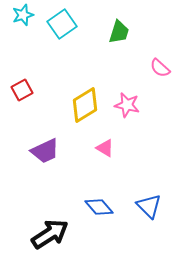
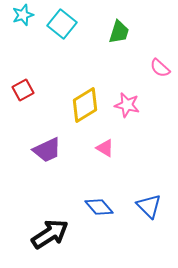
cyan square: rotated 16 degrees counterclockwise
red square: moved 1 px right
purple trapezoid: moved 2 px right, 1 px up
